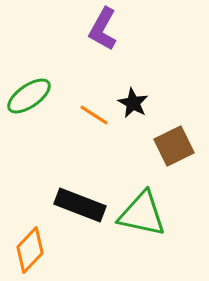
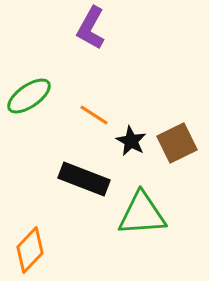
purple L-shape: moved 12 px left, 1 px up
black star: moved 2 px left, 38 px down
brown square: moved 3 px right, 3 px up
black rectangle: moved 4 px right, 26 px up
green triangle: rotated 16 degrees counterclockwise
